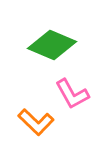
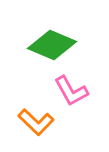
pink L-shape: moved 1 px left, 3 px up
